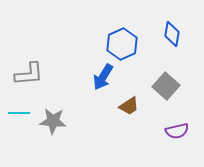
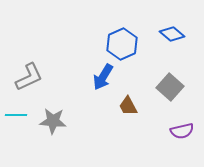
blue diamond: rotated 60 degrees counterclockwise
gray L-shape: moved 3 px down; rotated 20 degrees counterclockwise
gray square: moved 4 px right, 1 px down
brown trapezoid: moved 1 px left; rotated 95 degrees clockwise
cyan line: moved 3 px left, 2 px down
purple semicircle: moved 5 px right
